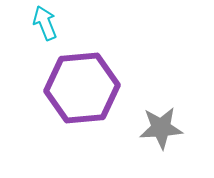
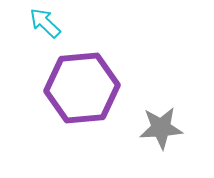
cyan arrow: rotated 24 degrees counterclockwise
